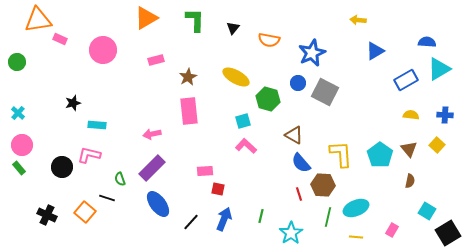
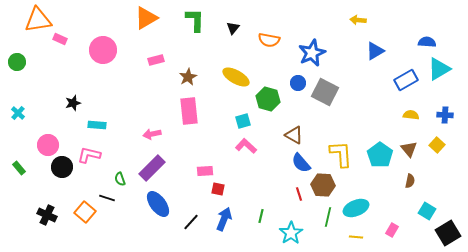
pink circle at (22, 145): moved 26 px right
